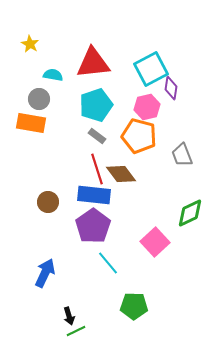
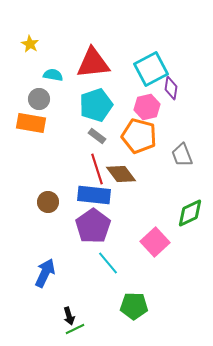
green line: moved 1 px left, 2 px up
